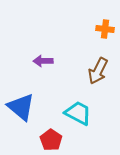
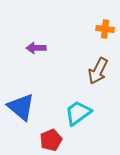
purple arrow: moved 7 px left, 13 px up
cyan trapezoid: rotated 64 degrees counterclockwise
red pentagon: rotated 15 degrees clockwise
